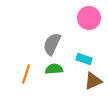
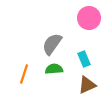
gray semicircle: rotated 10 degrees clockwise
cyan rectangle: rotated 49 degrees clockwise
orange line: moved 2 px left
brown triangle: moved 6 px left, 4 px down
